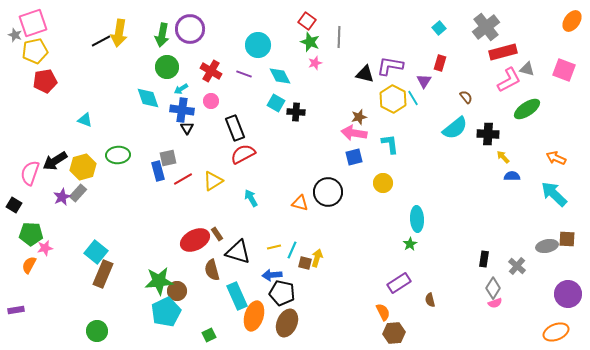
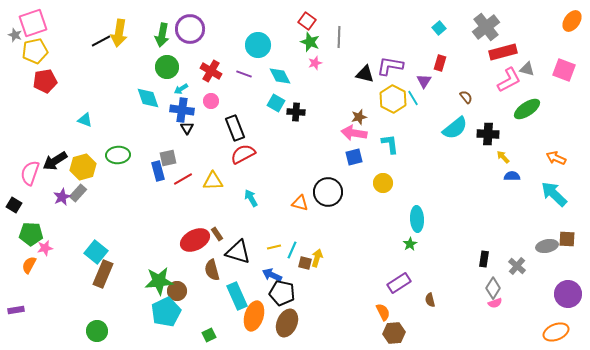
yellow triangle at (213, 181): rotated 30 degrees clockwise
blue arrow at (272, 275): rotated 30 degrees clockwise
